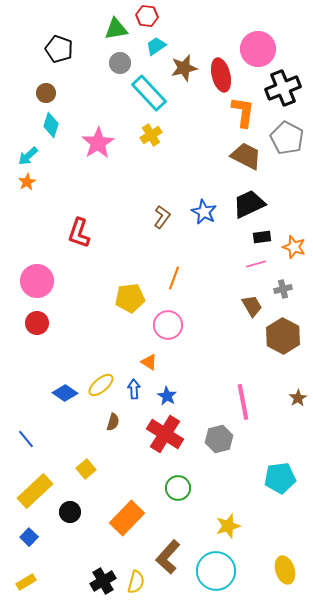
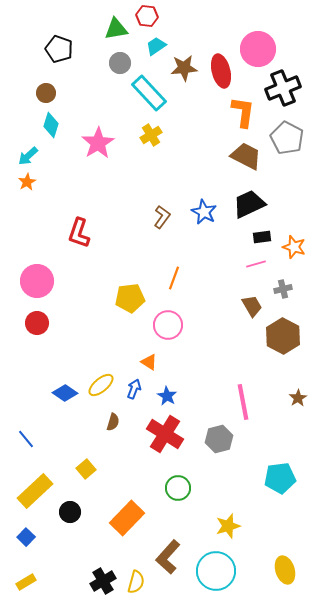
brown star at (184, 68): rotated 8 degrees clockwise
red ellipse at (221, 75): moved 4 px up
blue arrow at (134, 389): rotated 24 degrees clockwise
blue square at (29, 537): moved 3 px left
